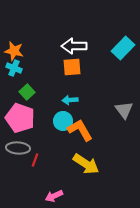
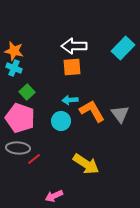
gray triangle: moved 4 px left, 4 px down
cyan circle: moved 2 px left
orange L-shape: moved 12 px right, 19 px up
red line: moved 1 px left, 1 px up; rotated 32 degrees clockwise
